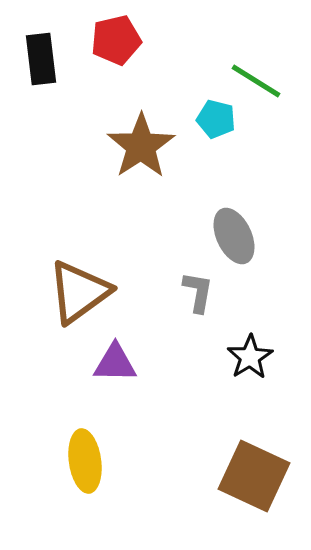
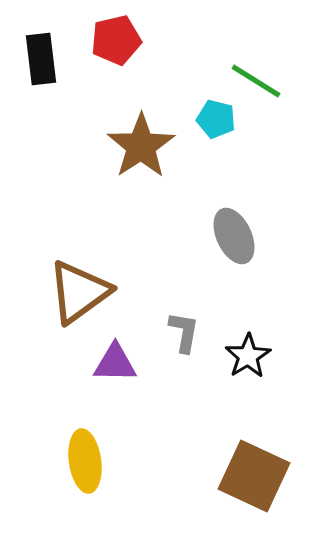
gray L-shape: moved 14 px left, 40 px down
black star: moved 2 px left, 1 px up
